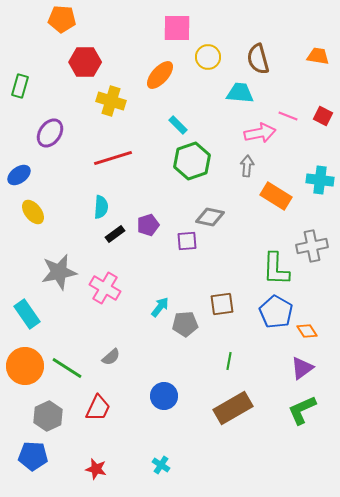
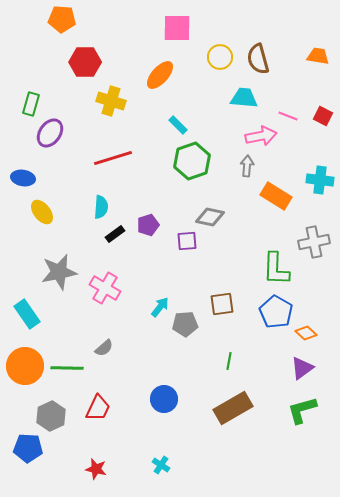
yellow circle at (208, 57): moved 12 px right
green rectangle at (20, 86): moved 11 px right, 18 px down
cyan trapezoid at (240, 93): moved 4 px right, 5 px down
pink arrow at (260, 133): moved 1 px right, 3 px down
blue ellipse at (19, 175): moved 4 px right, 3 px down; rotated 45 degrees clockwise
yellow ellipse at (33, 212): moved 9 px right
gray cross at (312, 246): moved 2 px right, 4 px up
orange diamond at (307, 331): moved 1 px left, 2 px down; rotated 15 degrees counterclockwise
gray semicircle at (111, 357): moved 7 px left, 9 px up
green line at (67, 368): rotated 32 degrees counterclockwise
blue circle at (164, 396): moved 3 px down
green L-shape at (302, 410): rotated 8 degrees clockwise
gray hexagon at (48, 416): moved 3 px right
blue pentagon at (33, 456): moved 5 px left, 8 px up
